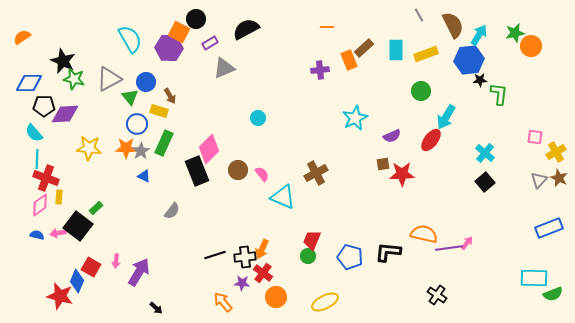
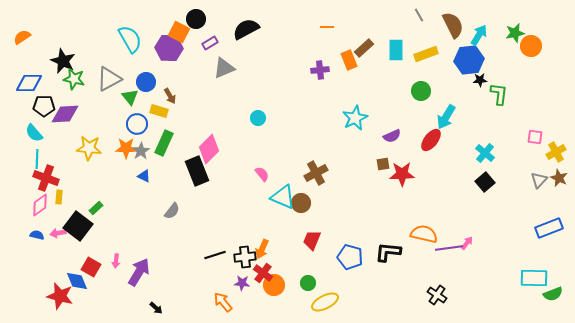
brown circle at (238, 170): moved 63 px right, 33 px down
green circle at (308, 256): moved 27 px down
blue diamond at (77, 281): rotated 45 degrees counterclockwise
orange circle at (276, 297): moved 2 px left, 12 px up
